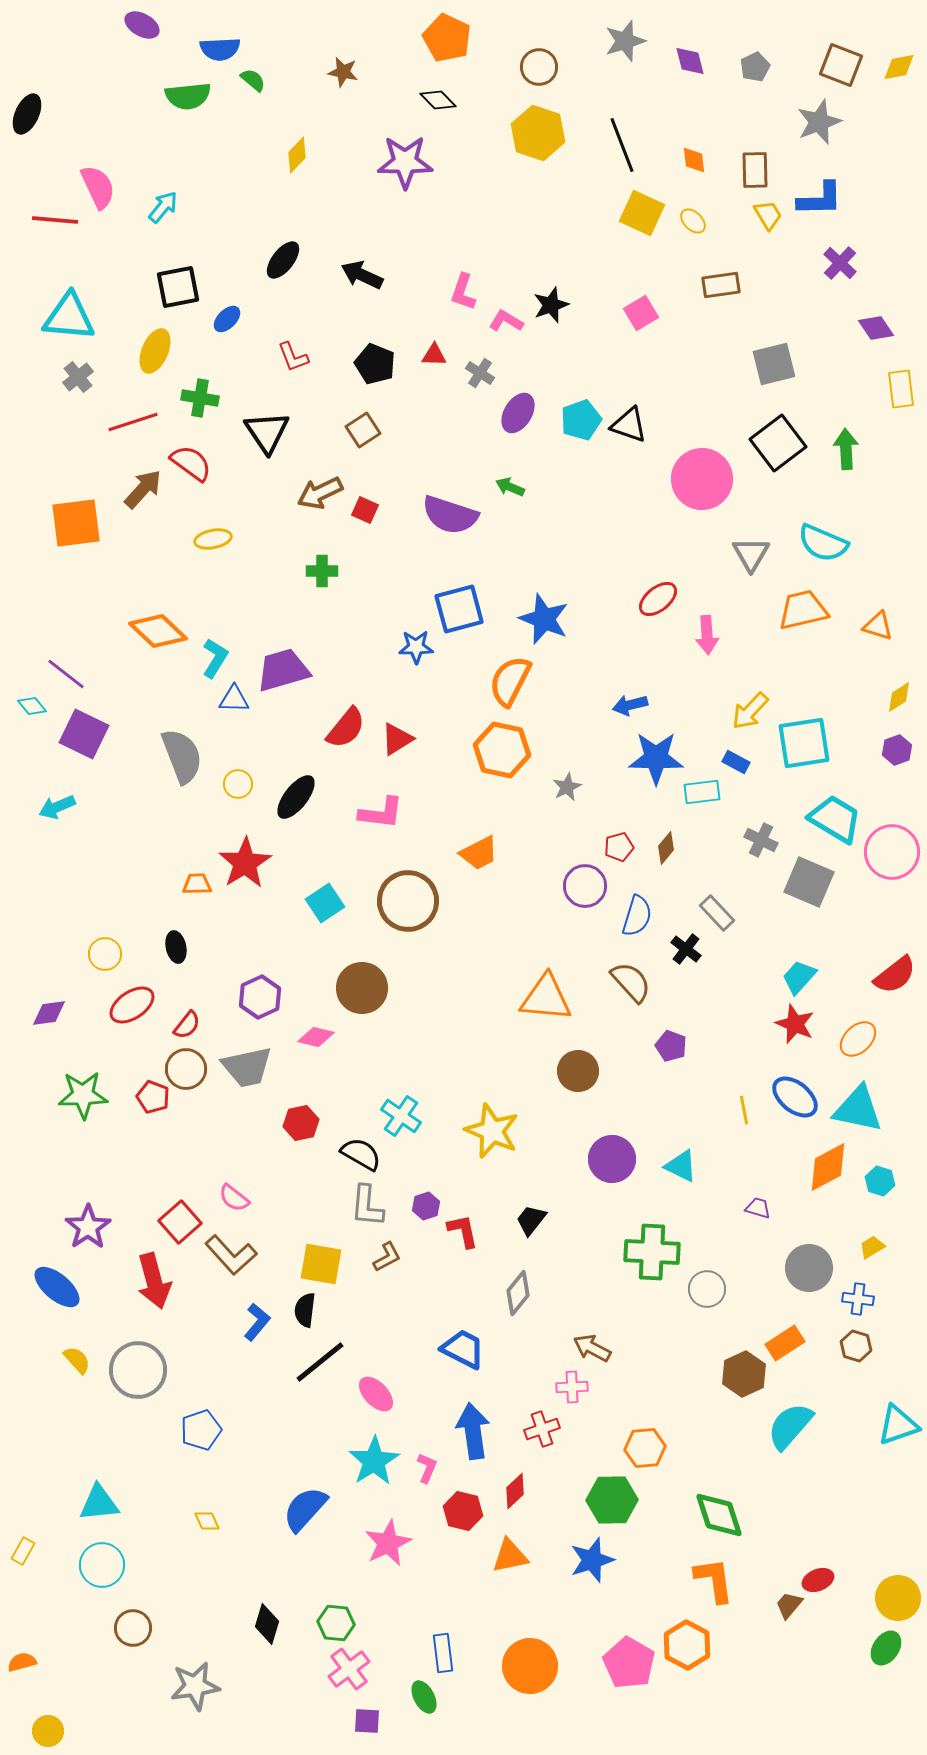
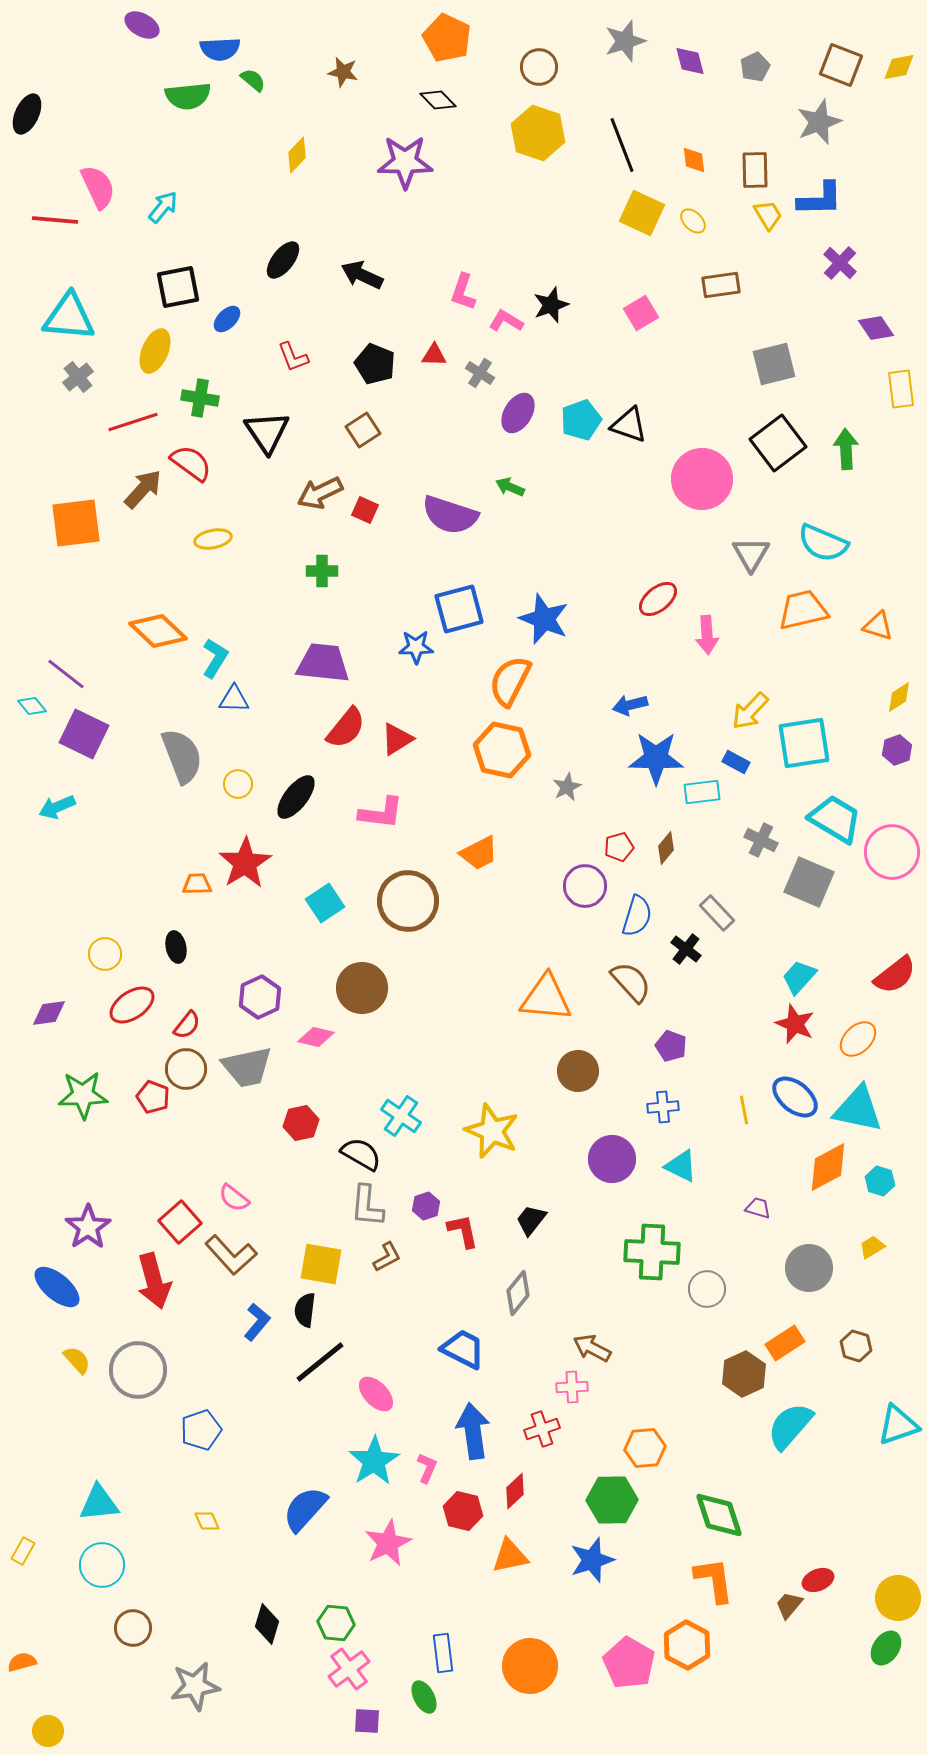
purple trapezoid at (283, 670): moved 40 px right, 7 px up; rotated 22 degrees clockwise
blue cross at (858, 1299): moved 195 px left, 192 px up; rotated 12 degrees counterclockwise
